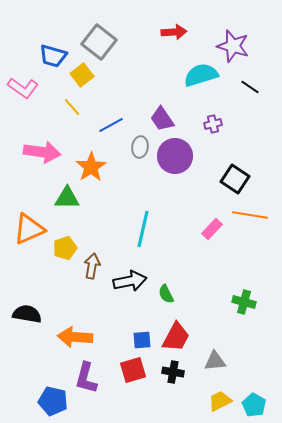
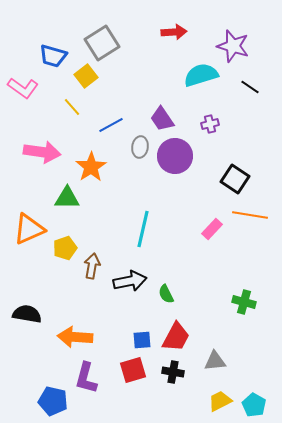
gray square: moved 3 px right, 1 px down; rotated 20 degrees clockwise
yellow square: moved 4 px right, 1 px down
purple cross: moved 3 px left
